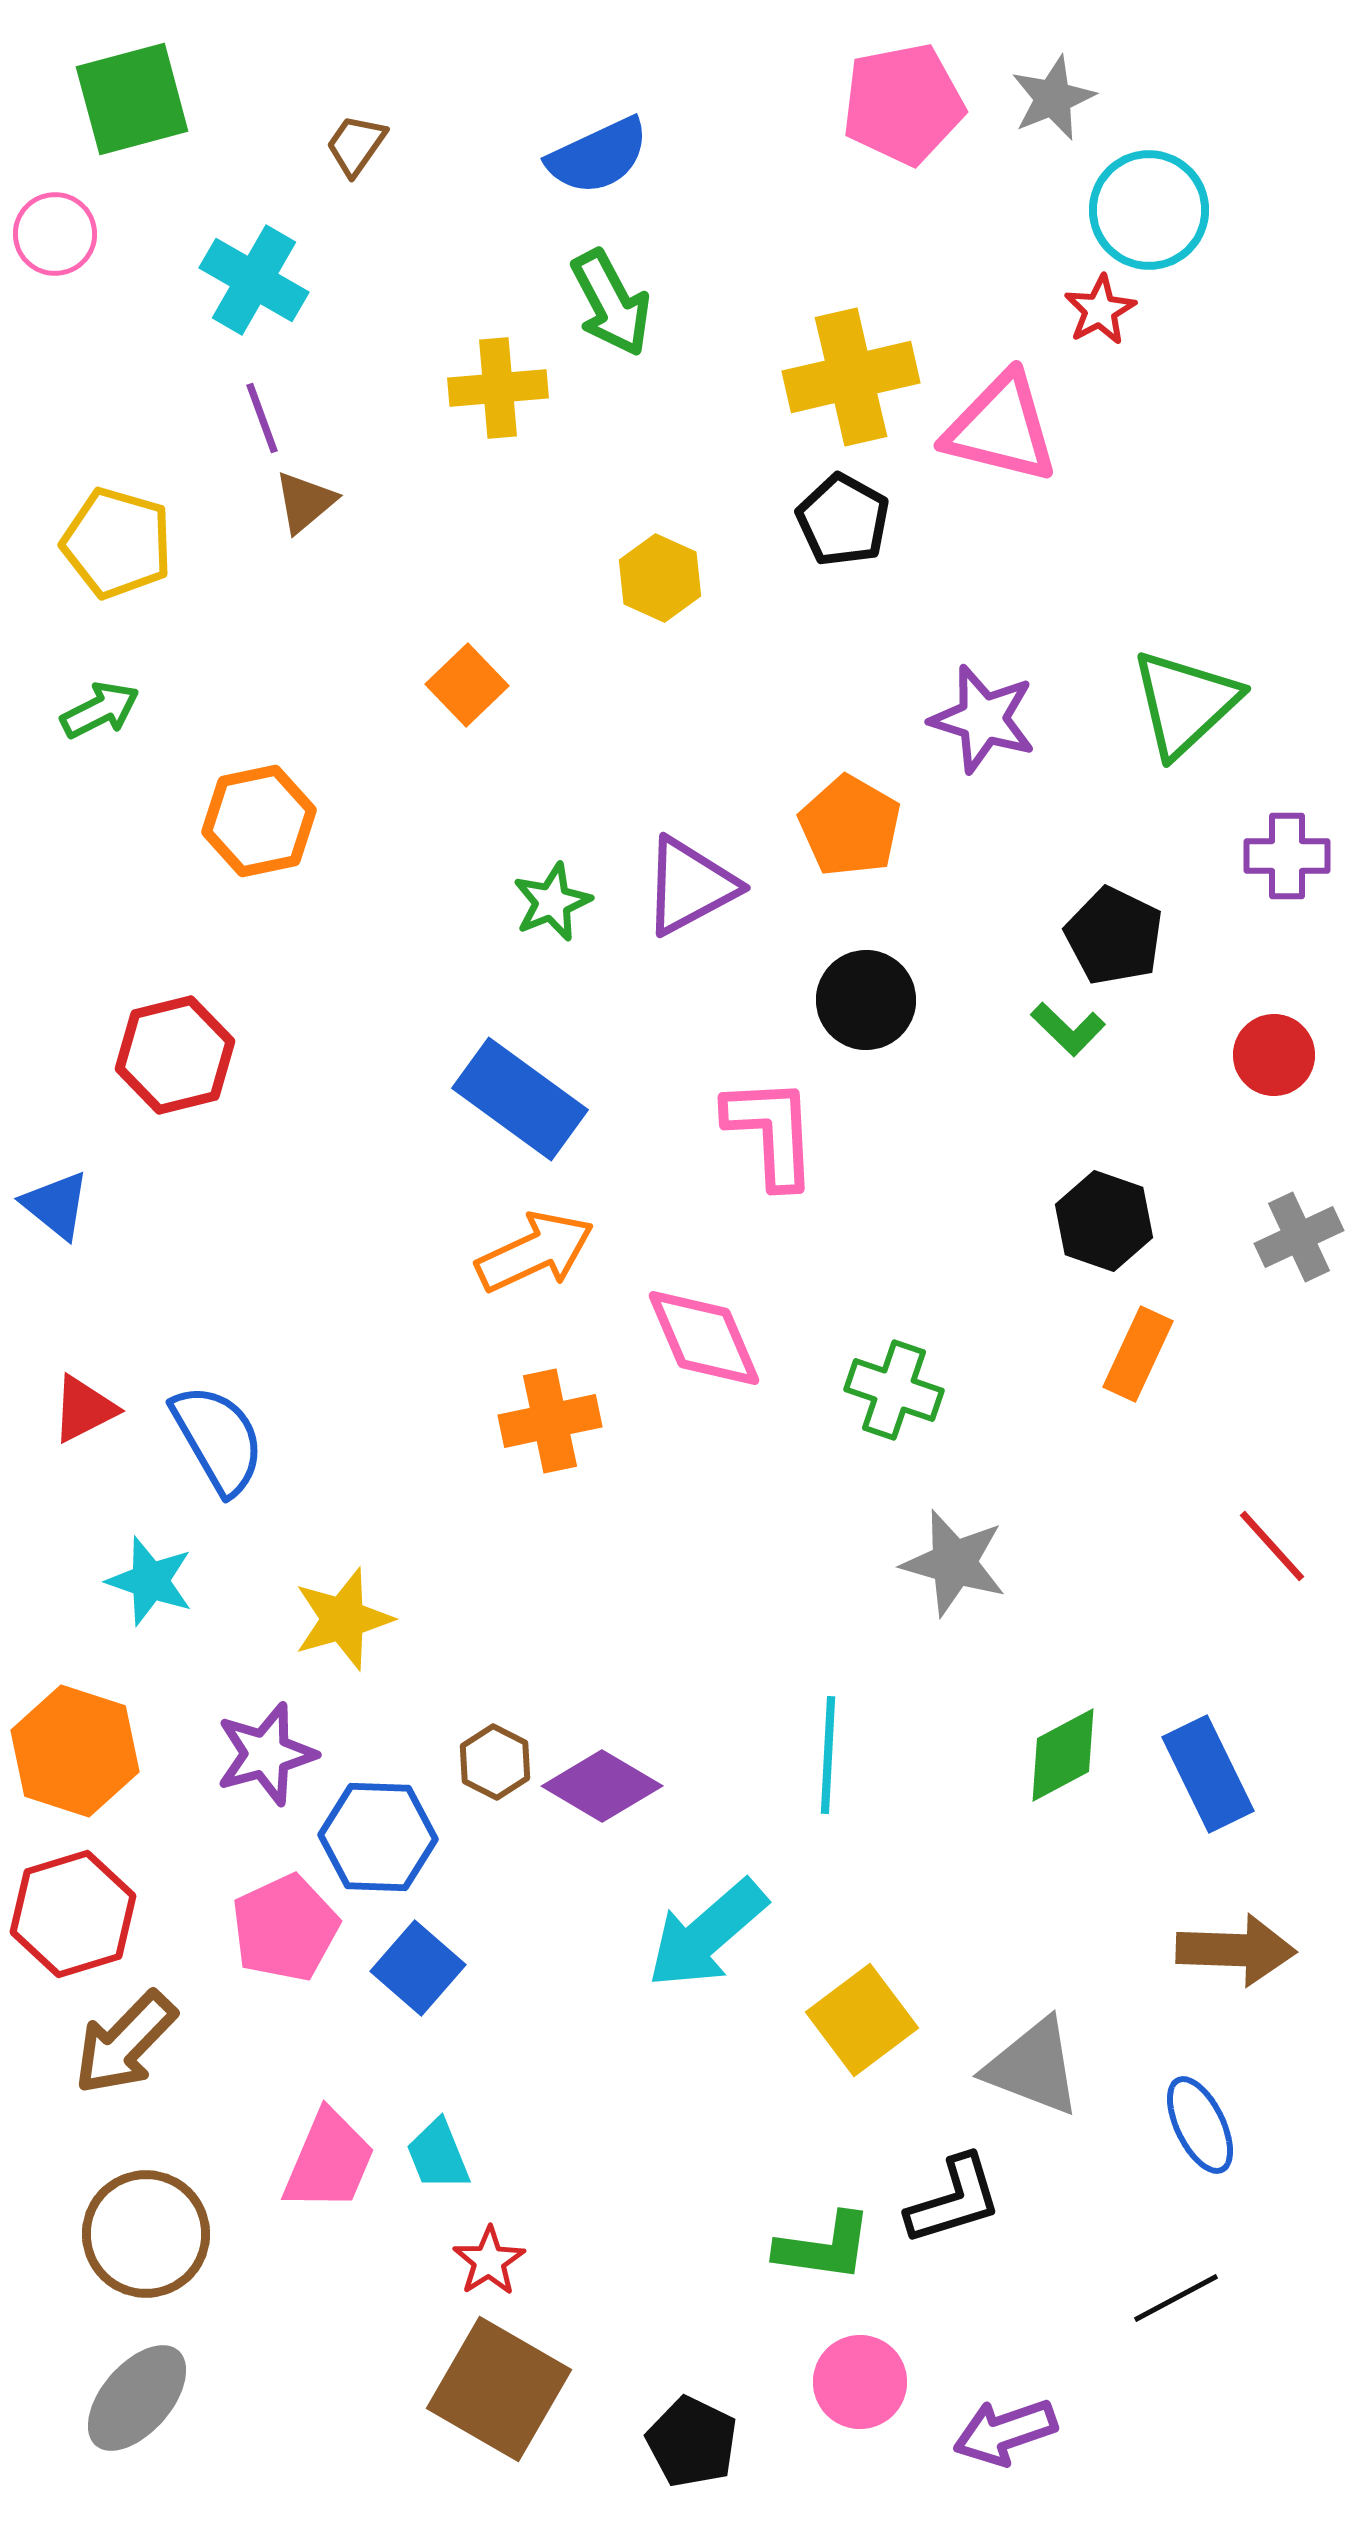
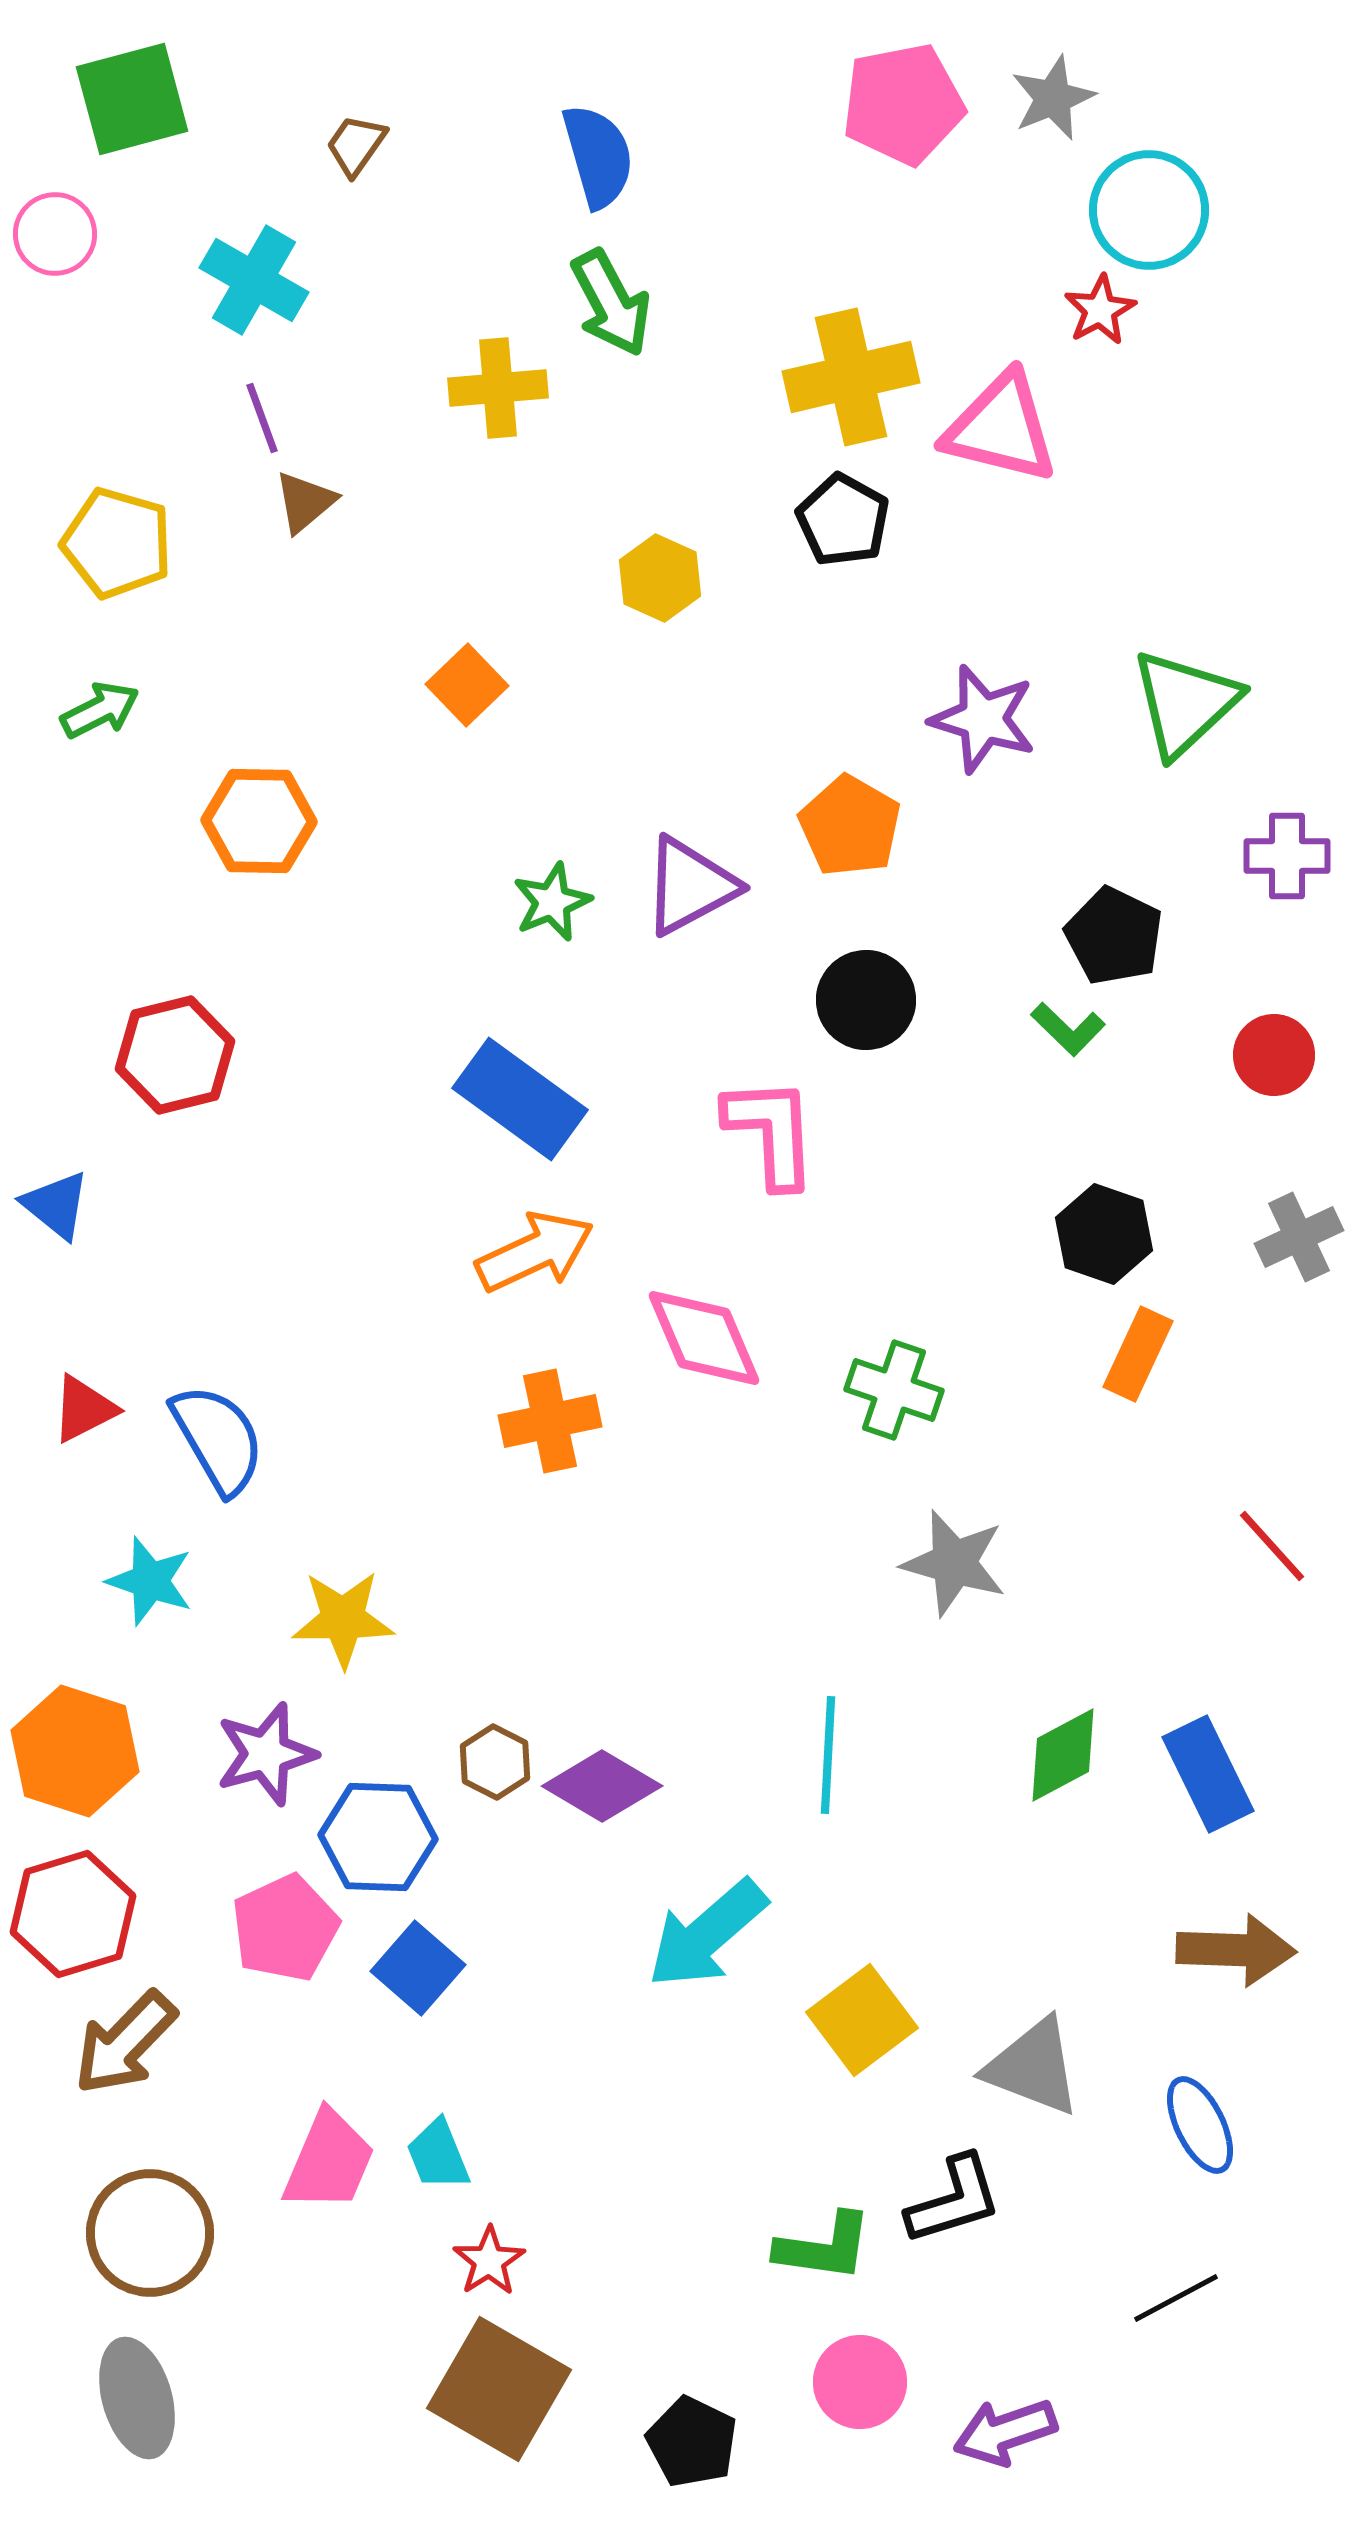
blue semicircle at (598, 156): rotated 81 degrees counterclockwise
orange hexagon at (259, 821): rotated 13 degrees clockwise
black hexagon at (1104, 1221): moved 13 px down
yellow star at (343, 1619): rotated 16 degrees clockwise
brown circle at (146, 2234): moved 4 px right, 1 px up
gray ellipse at (137, 2398): rotated 57 degrees counterclockwise
